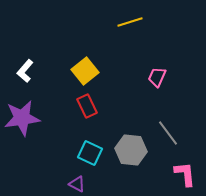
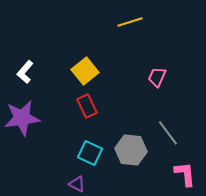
white L-shape: moved 1 px down
